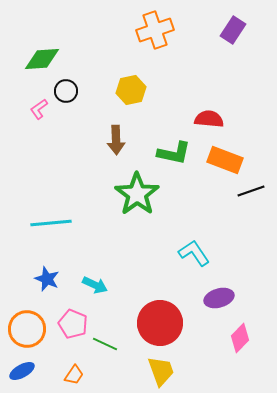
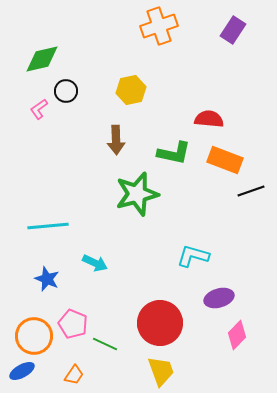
orange cross: moved 4 px right, 4 px up
green diamond: rotated 9 degrees counterclockwise
green star: rotated 21 degrees clockwise
cyan line: moved 3 px left, 3 px down
cyan L-shape: moved 1 px left, 3 px down; rotated 40 degrees counterclockwise
cyan arrow: moved 22 px up
orange circle: moved 7 px right, 7 px down
pink diamond: moved 3 px left, 3 px up
